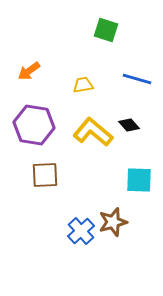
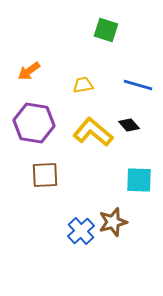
blue line: moved 1 px right, 6 px down
purple hexagon: moved 2 px up
